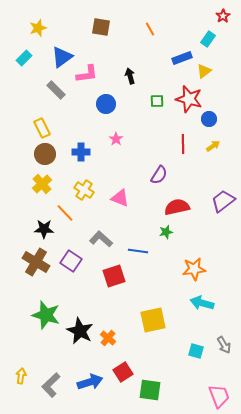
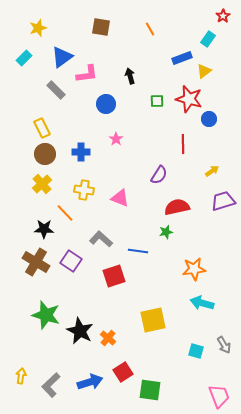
yellow arrow at (213, 146): moved 1 px left, 25 px down
yellow cross at (84, 190): rotated 24 degrees counterclockwise
purple trapezoid at (223, 201): rotated 20 degrees clockwise
